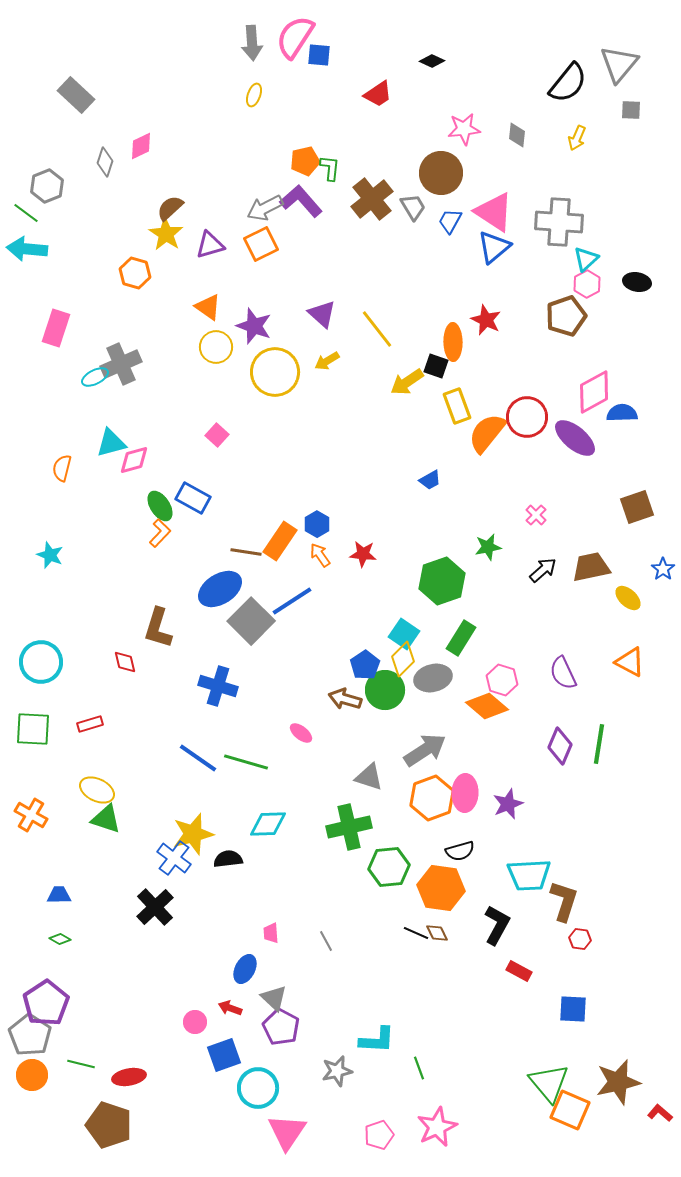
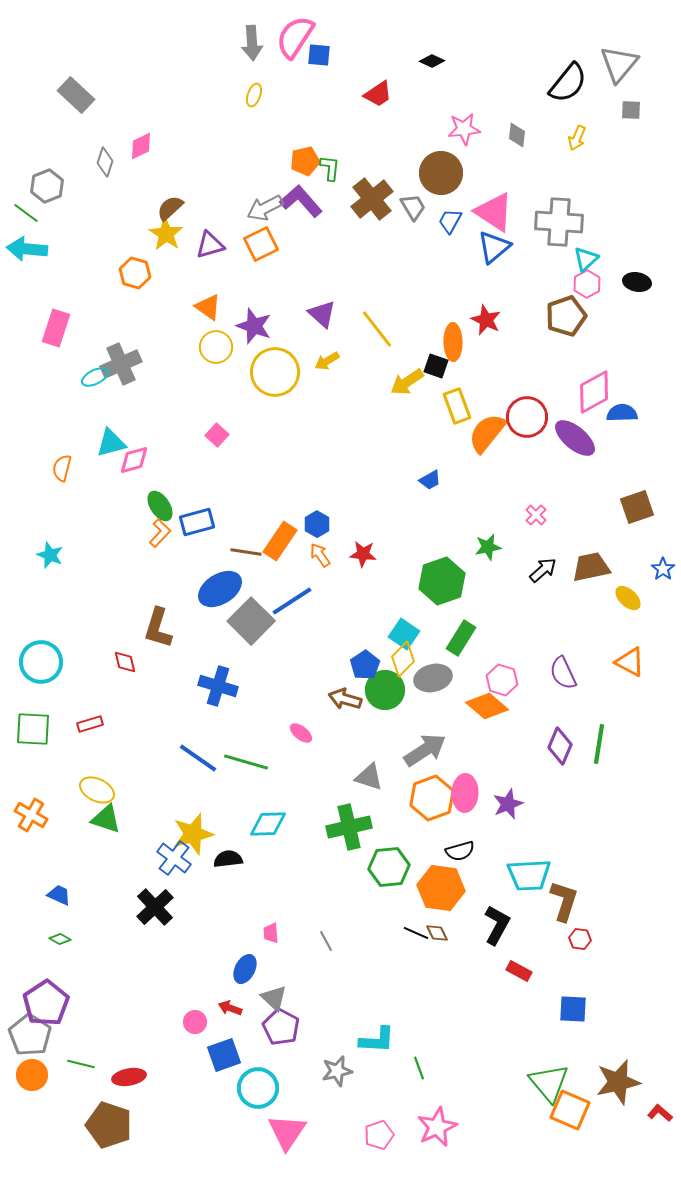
blue rectangle at (193, 498): moved 4 px right, 24 px down; rotated 44 degrees counterclockwise
blue trapezoid at (59, 895): rotated 25 degrees clockwise
